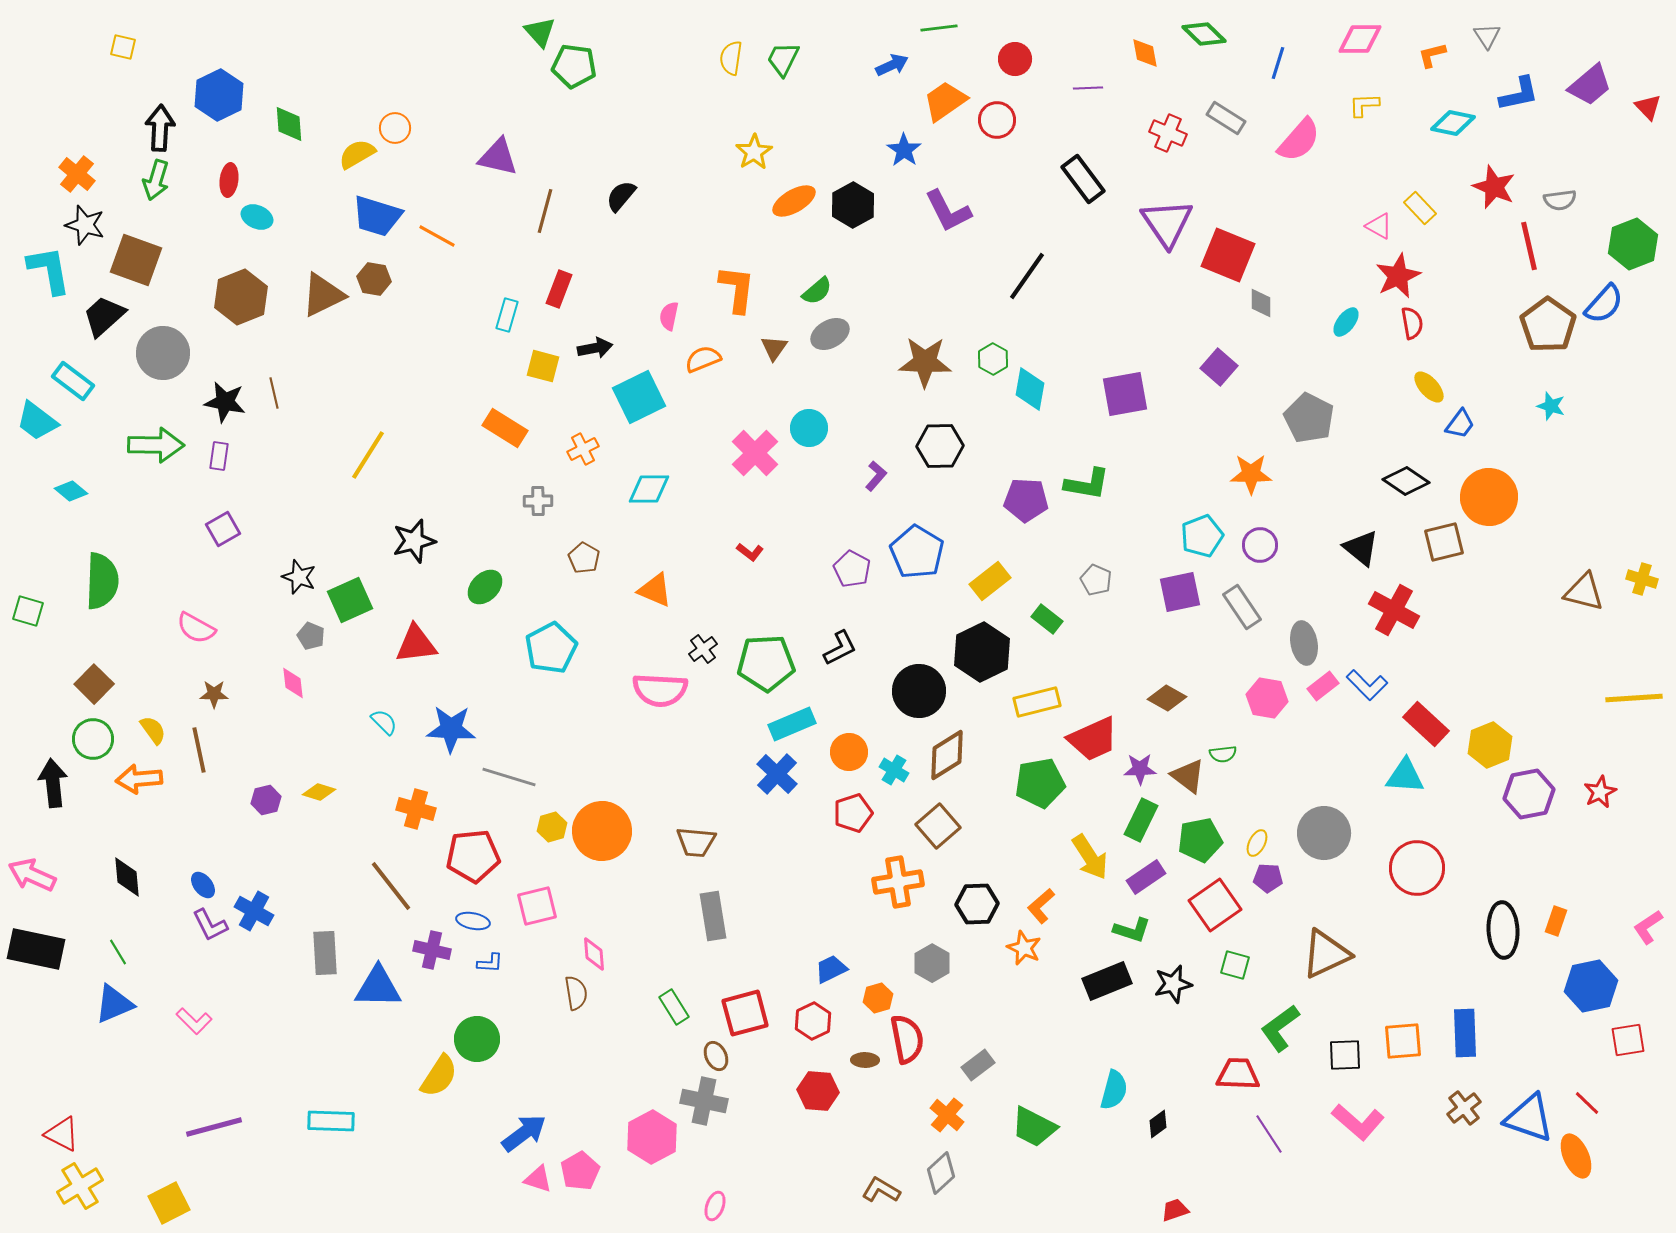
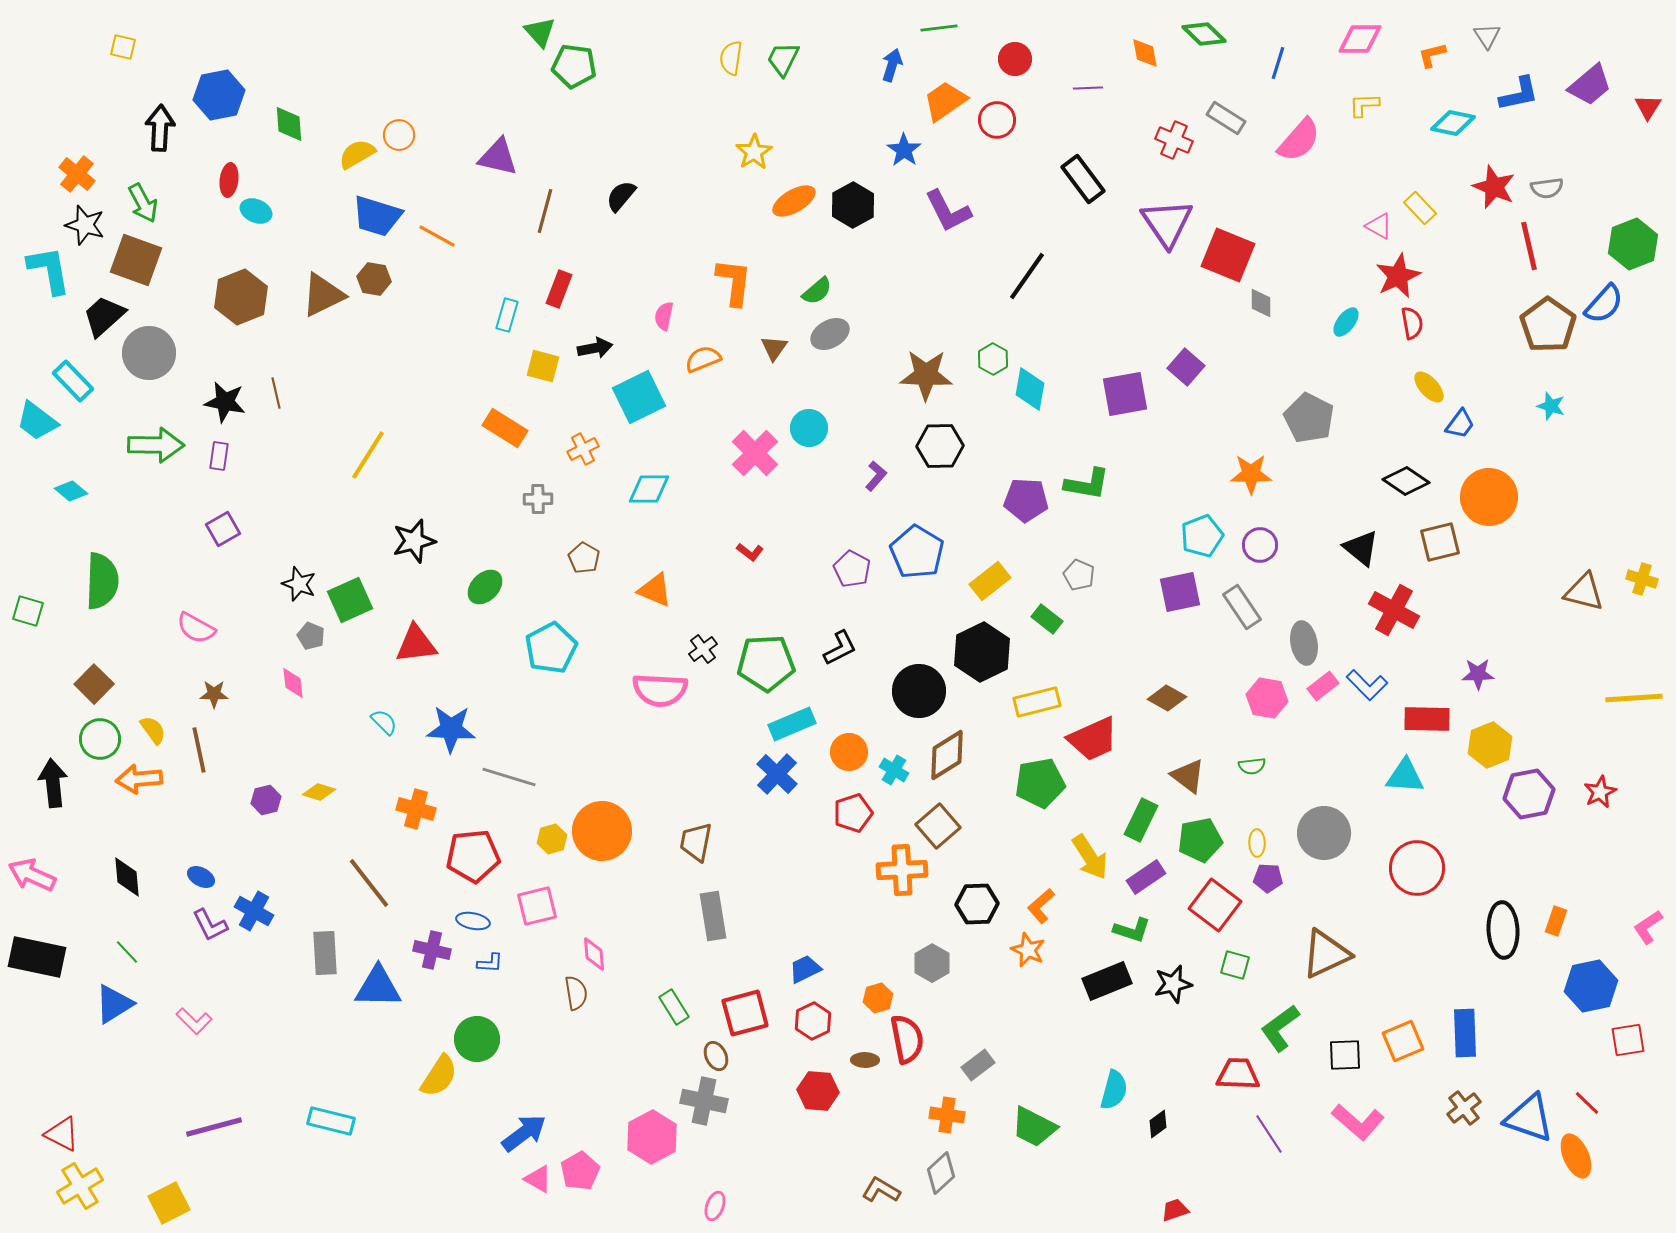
blue arrow at (892, 65): rotated 48 degrees counterclockwise
blue hexagon at (219, 95): rotated 15 degrees clockwise
red triangle at (1648, 107): rotated 16 degrees clockwise
orange circle at (395, 128): moved 4 px right, 7 px down
red cross at (1168, 133): moved 6 px right, 7 px down
green arrow at (156, 180): moved 13 px left, 23 px down; rotated 45 degrees counterclockwise
gray semicircle at (1560, 200): moved 13 px left, 12 px up
cyan ellipse at (257, 217): moved 1 px left, 6 px up
orange L-shape at (737, 289): moved 3 px left, 7 px up
pink semicircle at (669, 316): moved 5 px left
gray circle at (163, 353): moved 14 px left
brown star at (925, 362): moved 1 px right, 13 px down
purple square at (1219, 367): moved 33 px left
cyan rectangle at (73, 381): rotated 9 degrees clockwise
brown line at (274, 393): moved 2 px right
gray cross at (538, 501): moved 2 px up
brown square at (1444, 542): moved 4 px left
black star at (299, 577): moved 7 px down
gray pentagon at (1096, 580): moved 17 px left, 5 px up
red rectangle at (1426, 724): moved 1 px right, 5 px up; rotated 42 degrees counterclockwise
green circle at (93, 739): moved 7 px right
green semicircle at (1223, 754): moved 29 px right, 12 px down
purple star at (1140, 769): moved 338 px right, 95 px up
yellow hexagon at (552, 827): moved 12 px down
brown trapezoid at (696, 842): rotated 96 degrees clockwise
yellow ellipse at (1257, 843): rotated 28 degrees counterclockwise
orange cross at (898, 882): moved 4 px right, 12 px up; rotated 6 degrees clockwise
blue ellipse at (203, 885): moved 2 px left, 8 px up; rotated 24 degrees counterclockwise
brown line at (391, 886): moved 22 px left, 3 px up
red square at (1215, 905): rotated 18 degrees counterclockwise
orange star at (1024, 948): moved 4 px right, 2 px down
black rectangle at (36, 949): moved 1 px right, 8 px down
green line at (118, 952): moved 9 px right; rotated 12 degrees counterclockwise
blue trapezoid at (831, 969): moved 26 px left
blue triangle at (114, 1004): rotated 9 degrees counterclockwise
orange square at (1403, 1041): rotated 18 degrees counterclockwise
orange cross at (947, 1115): rotated 32 degrees counterclockwise
cyan rectangle at (331, 1121): rotated 12 degrees clockwise
pink triangle at (538, 1179): rotated 12 degrees clockwise
